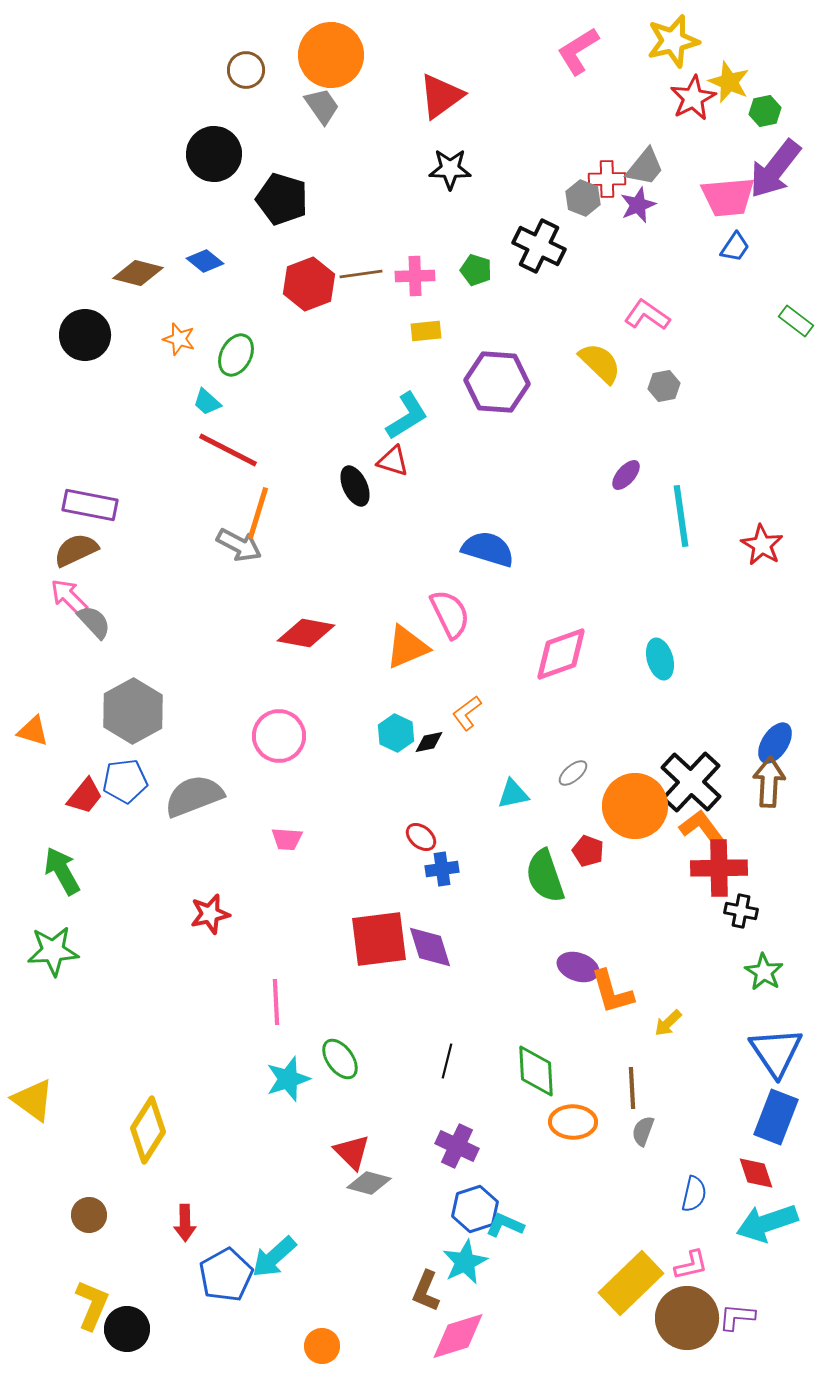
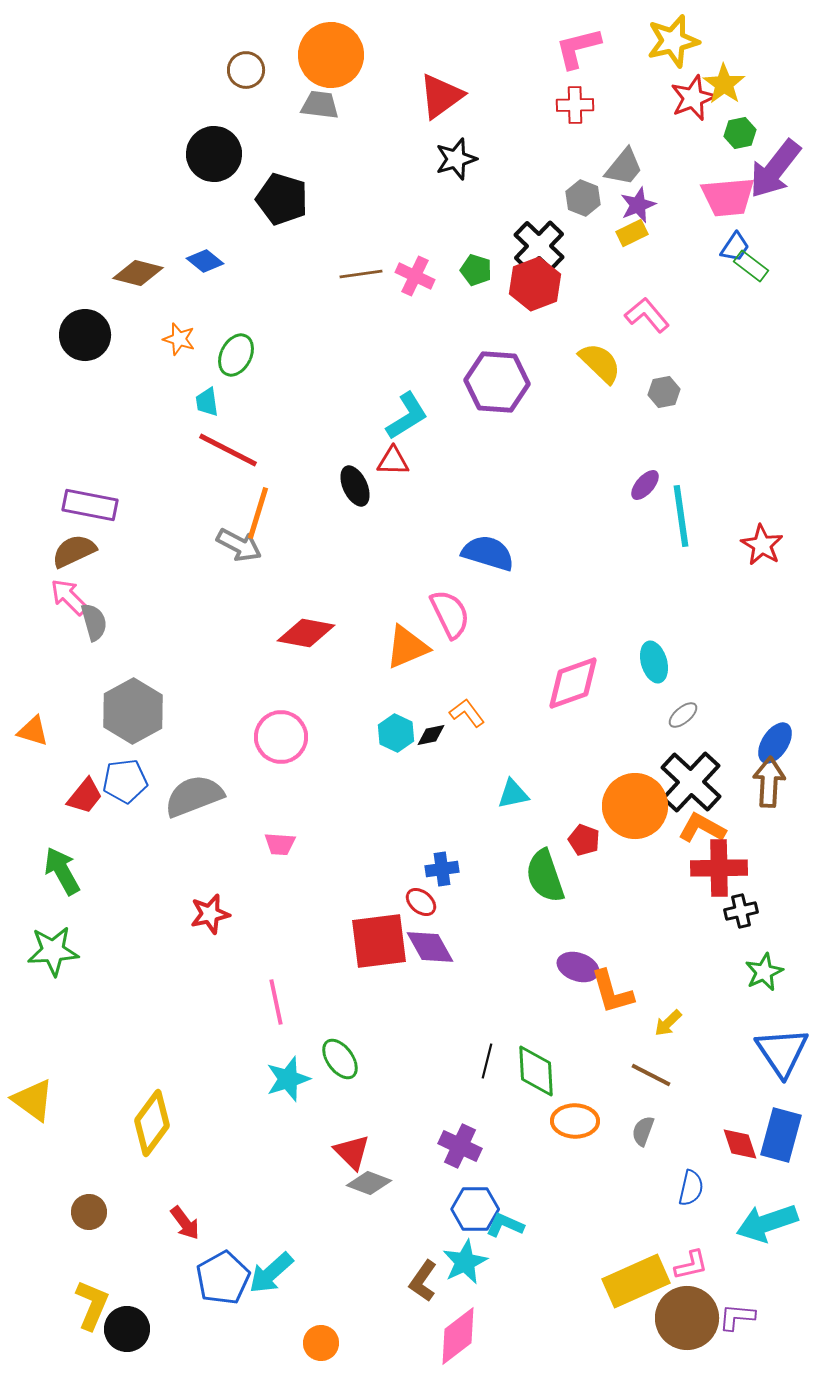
pink L-shape at (578, 51): moved 3 px up; rotated 18 degrees clockwise
yellow star at (729, 82): moved 5 px left, 2 px down; rotated 12 degrees clockwise
red star at (693, 98): rotated 6 degrees clockwise
gray trapezoid at (322, 106): moved 2 px left, 1 px up; rotated 48 degrees counterclockwise
green hexagon at (765, 111): moved 25 px left, 22 px down
gray trapezoid at (645, 167): moved 21 px left
black star at (450, 169): moved 6 px right, 10 px up; rotated 18 degrees counterclockwise
red cross at (607, 179): moved 32 px left, 74 px up
black cross at (539, 246): rotated 18 degrees clockwise
pink cross at (415, 276): rotated 27 degrees clockwise
red hexagon at (309, 284): moved 226 px right
pink L-shape at (647, 315): rotated 15 degrees clockwise
green rectangle at (796, 321): moved 45 px left, 55 px up
yellow rectangle at (426, 331): moved 206 px right, 98 px up; rotated 20 degrees counterclockwise
gray hexagon at (664, 386): moved 6 px down
cyan trapezoid at (207, 402): rotated 40 degrees clockwise
red triangle at (393, 461): rotated 16 degrees counterclockwise
purple ellipse at (626, 475): moved 19 px right, 10 px down
blue semicircle at (488, 549): moved 4 px down
brown semicircle at (76, 550): moved 2 px left, 1 px down
gray semicircle at (94, 622): rotated 27 degrees clockwise
pink diamond at (561, 654): moved 12 px right, 29 px down
cyan ellipse at (660, 659): moved 6 px left, 3 px down
orange L-shape at (467, 713): rotated 90 degrees clockwise
pink circle at (279, 736): moved 2 px right, 1 px down
black diamond at (429, 742): moved 2 px right, 7 px up
gray ellipse at (573, 773): moved 110 px right, 58 px up
orange L-shape at (702, 828): rotated 24 degrees counterclockwise
red ellipse at (421, 837): moved 65 px down
pink trapezoid at (287, 839): moved 7 px left, 5 px down
red pentagon at (588, 851): moved 4 px left, 11 px up
black cross at (741, 911): rotated 24 degrees counterclockwise
red square at (379, 939): moved 2 px down
purple diamond at (430, 947): rotated 12 degrees counterclockwise
green star at (764, 972): rotated 15 degrees clockwise
pink line at (276, 1002): rotated 9 degrees counterclockwise
blue triangle at (776, 1052): moved 6 px right
black line at (447, 1061): moved 40 px right
brown line at (632, 1088): moved 19 px right, 13 px up; rotated 60 degrees counterclockwise
blue rectangle at (776, 1117): moved 5 px right, 18 px down; rotated 6 degrees counterclockwise
orange ellipse at (573, 1122): moved 2 px right, 1 px up
yellow diamond at (148, 1130): moved 4 px right, 7 px up; rotated 4 degrees clockwise
purple cross at (457, 1146): moved 3 px right
red diamond at (756, 1173): moved 16 px left, 29 px up
gray diamond at (369, 1183): rotated 6 degrees clockwise
blue semicircle at (694, 1194): moved 3 px left, 6 px up
blue hexagon at (475, 1209): rotated 18 degrees clockwise
brown circle at (89, 1215): moved 3 px up
red arrow at (185, 1223): rotated 36 degrees counterclockwise
cyan arrow at (274, 1257): moved 3 px left, 16 px down
blue pentagon at (226, 1275): moved 3 px left, 3 px down
yellow rectangle at (631, 1283): moved 5 px right, 2 px up; rotated 20 degrees clockwise
brown L-shape at (426, 1291): moved 3 px left, 10 px up; rotated 12 degrees clockwise
pink diamond at (458, 1336): rotated 20 degrees counterclockwise
orange circle at (322, 1346): moved 1 px left, 3 px up
